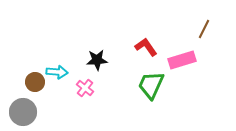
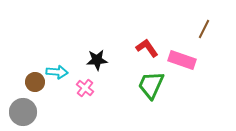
red L-shape: moved 1 px right, 1 px down
pink rectangle: rotated 36 degrees clockwise
